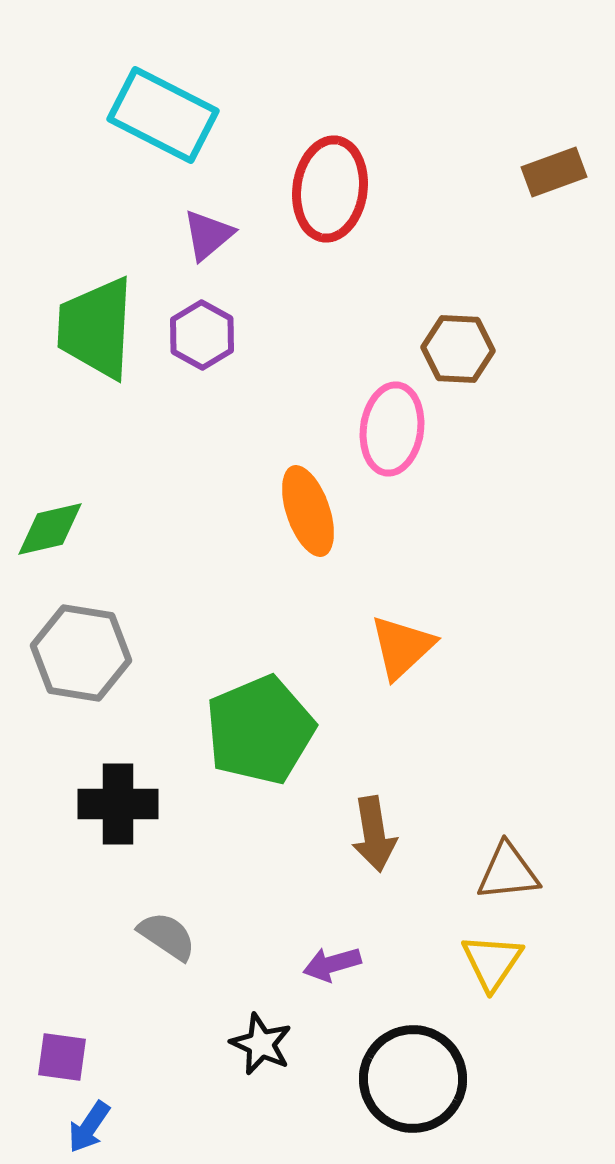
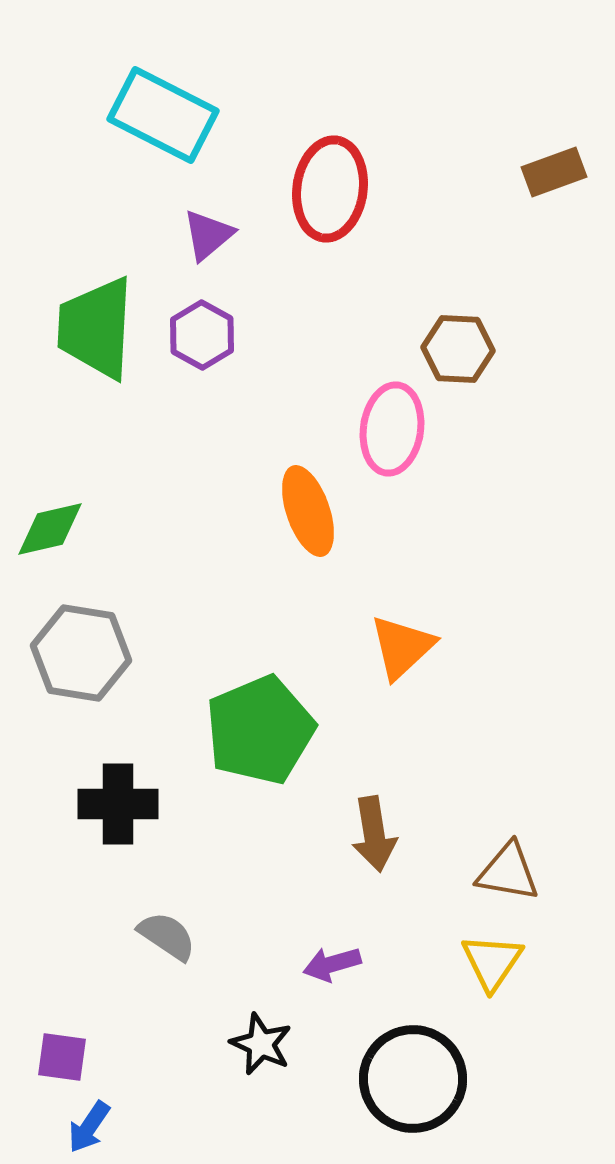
brown triangle: rotated 16 degrees clockwise
